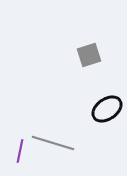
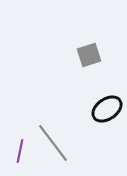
gray line: rotated 36 degrees clockwise
